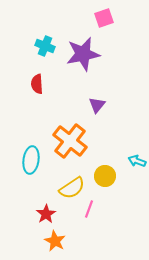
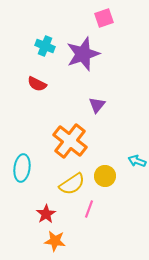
purple star: rotated 8 degrees counterclockwise
red semicircle: rotated 60 degrees counterclockwise
cyan ellipse: moved 9 px left, 8 px down
yellow semicircle: moved 4 px up
orange star: rotated 20 degrees counterclockwise
